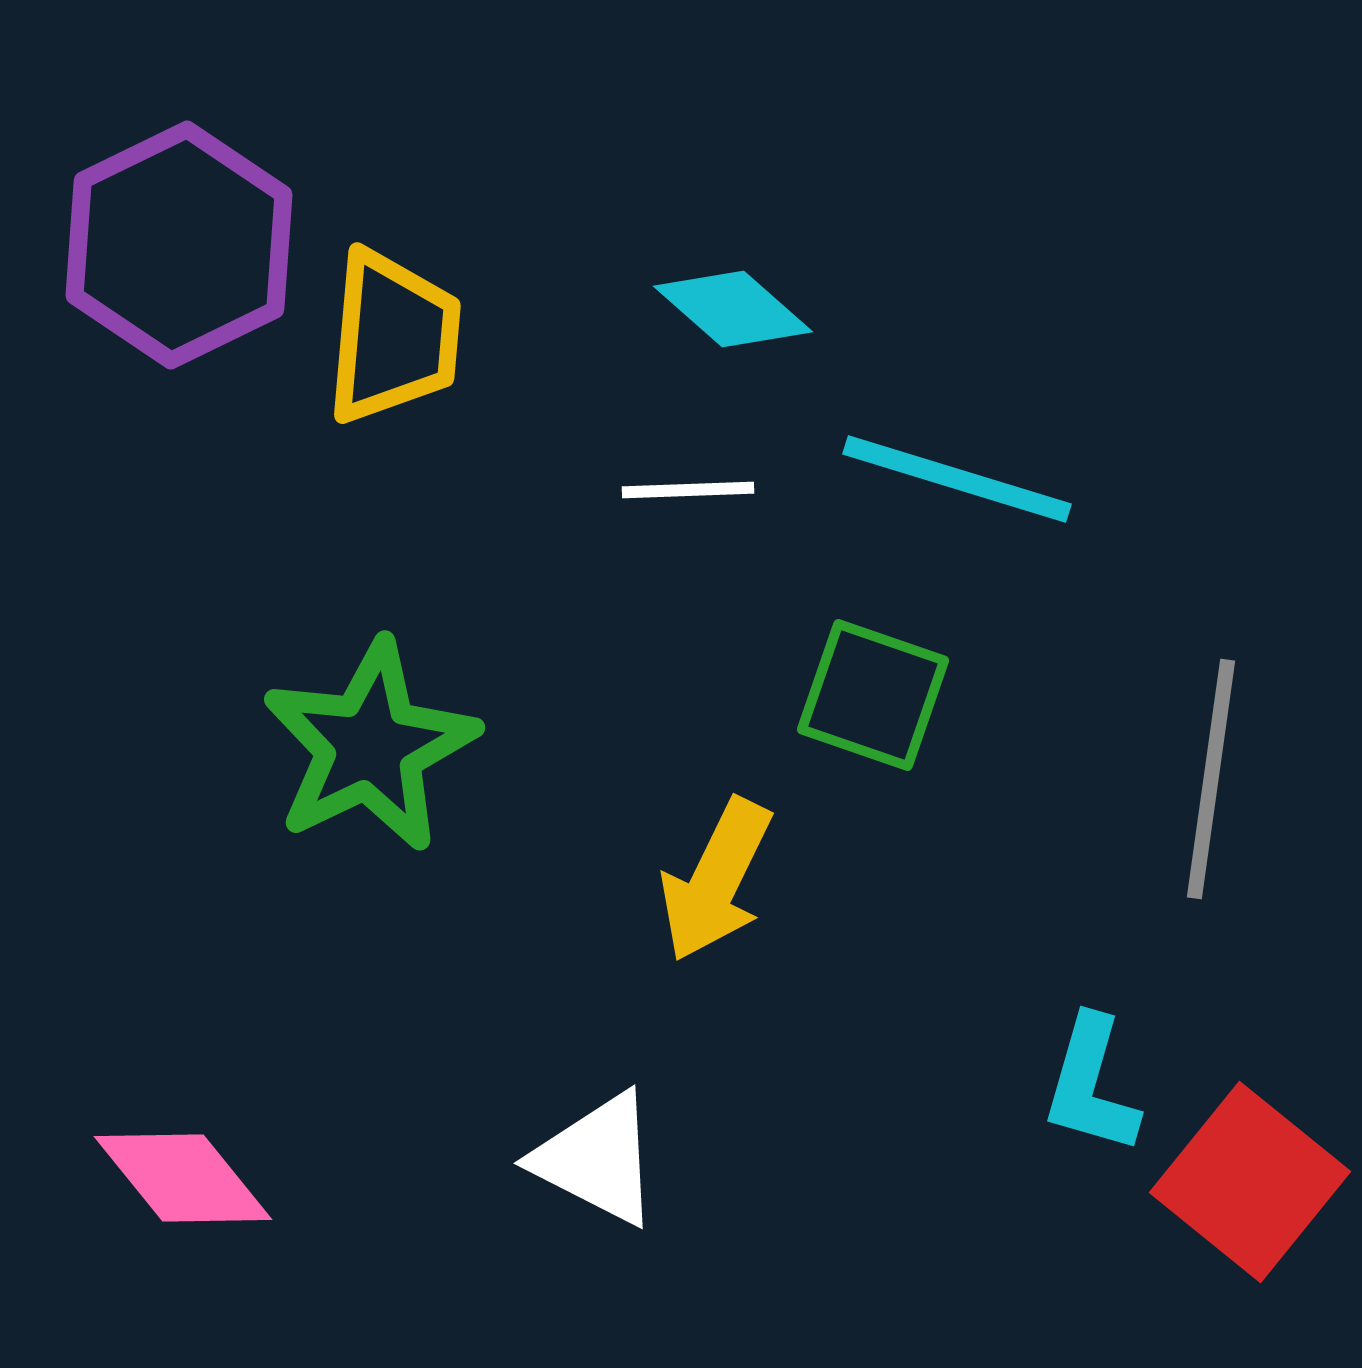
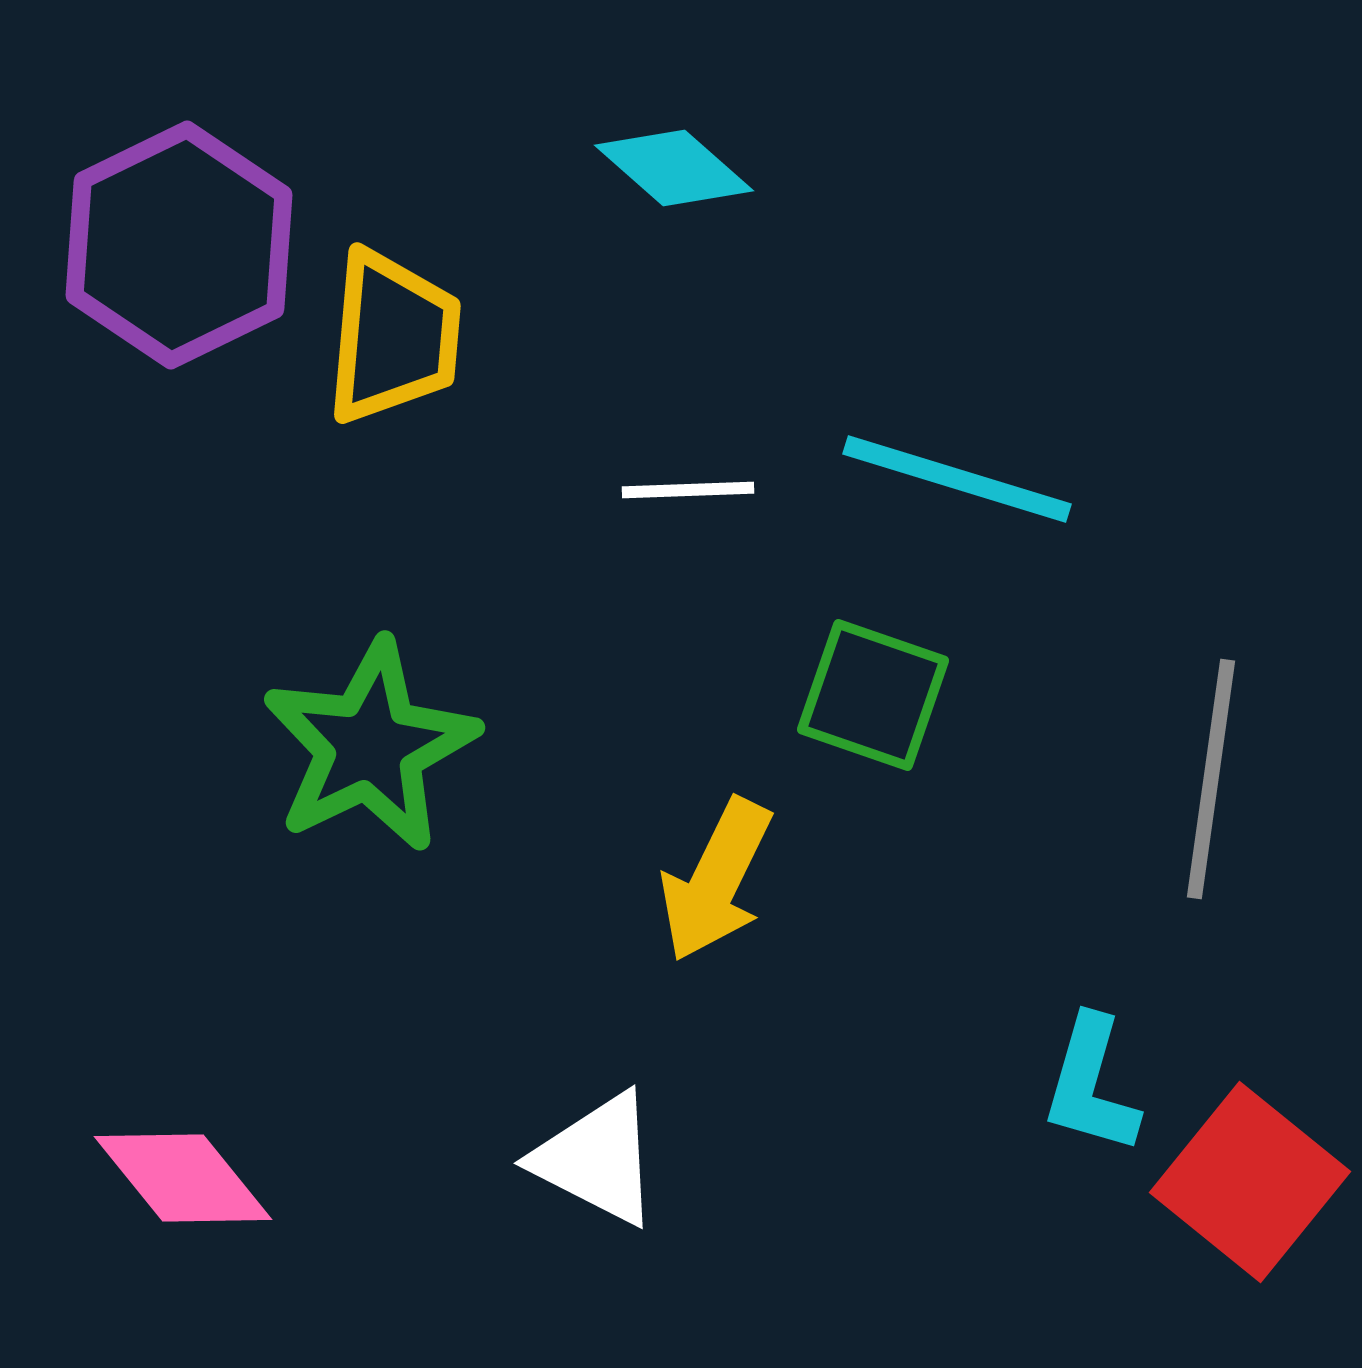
cyan diamond: moved 59 px left, 141 px up
